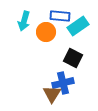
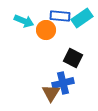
cyan arrow: rotated 84 degrees counterclockwise
cyan rectangle: moved 4 px right, 8 px up
orange circle: moved 2 px up
brown triangle: moved 1 px left, 1 px up
